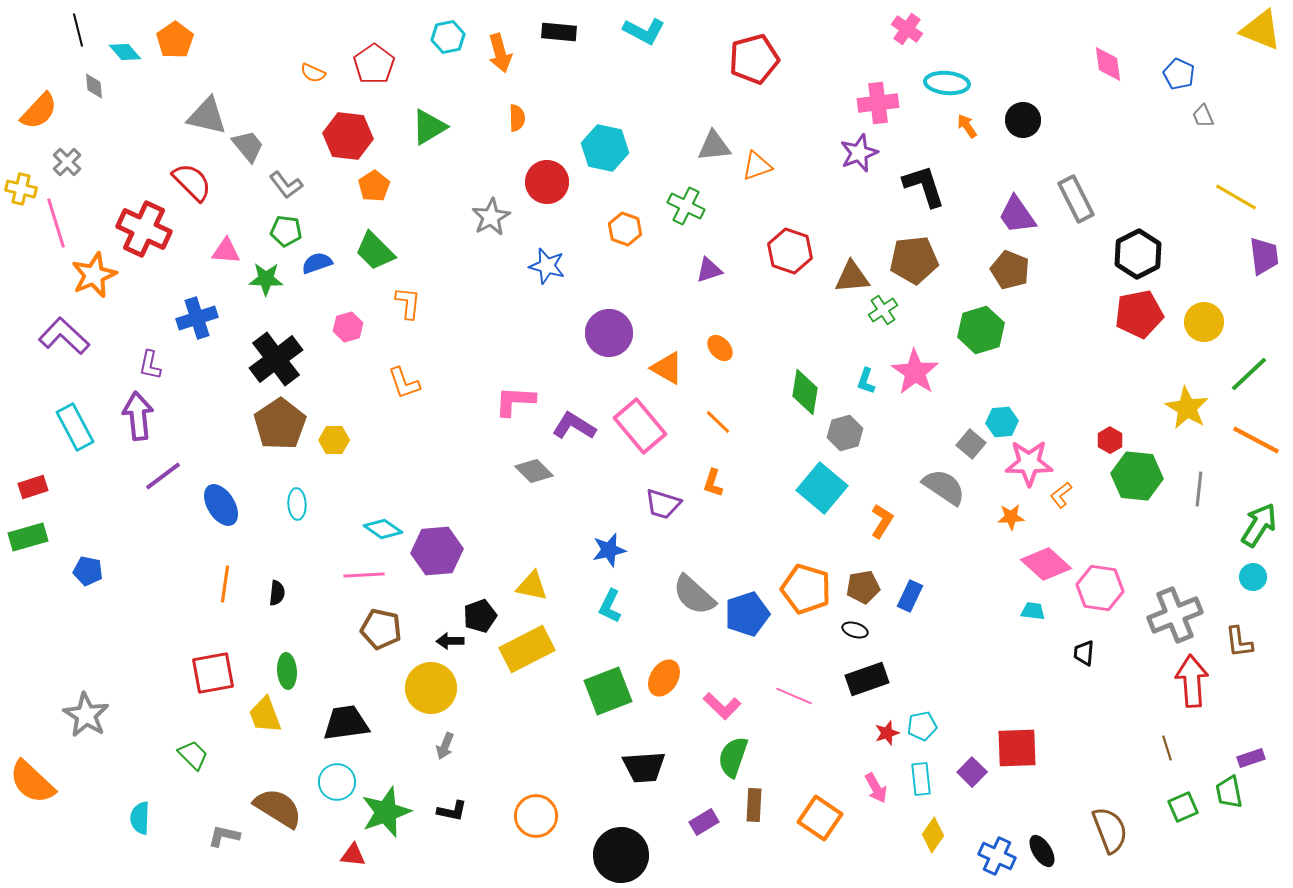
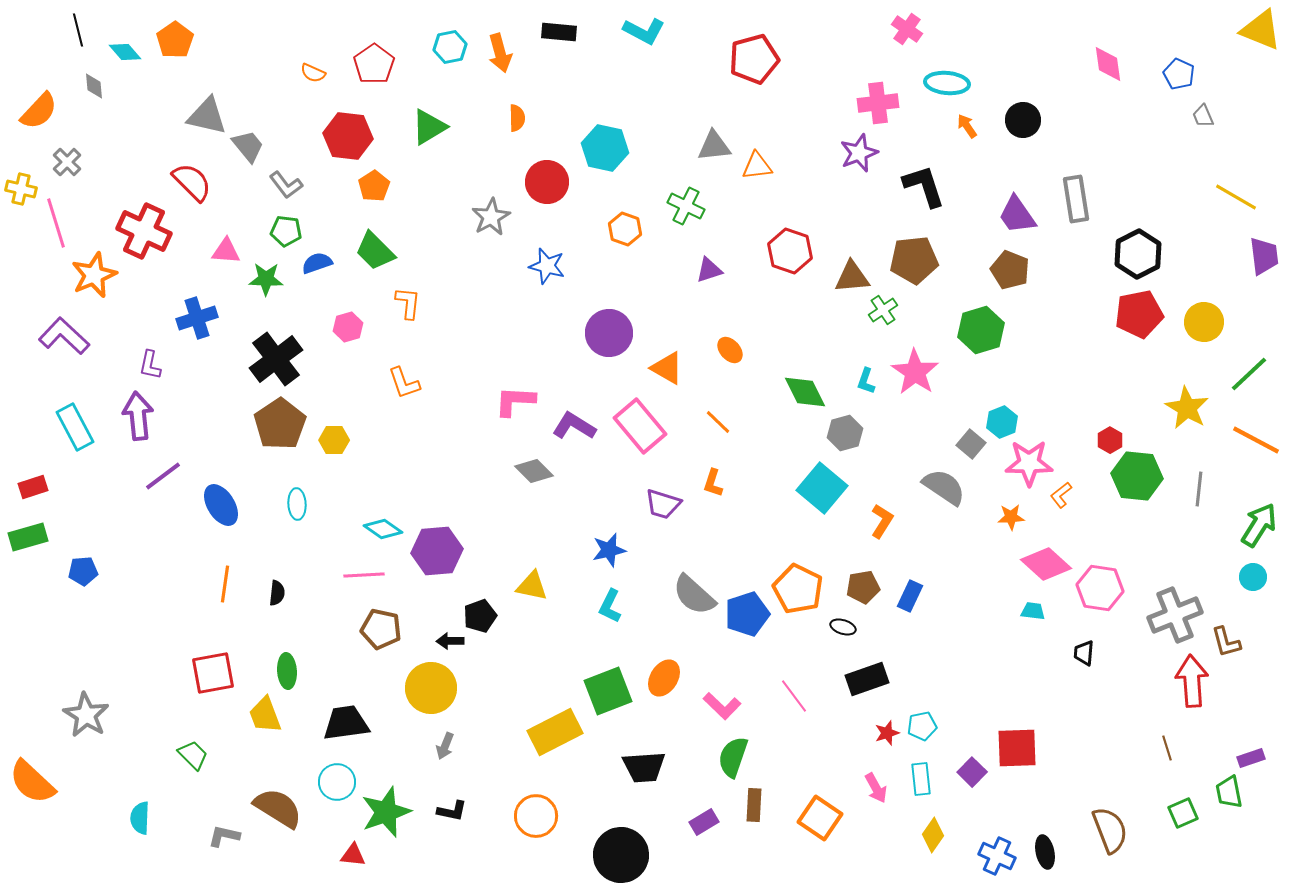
cyan hexagon at (448, 37): moved 2 px right, 10 px down
orange triangle at (757, 166): rotated 12 degrees clockwise
gray rectangle at (1076, 199): rotated 18 degrees clockwise
red cross at (144, 229): moved 2 px down
orange ellipse at (720, 348): moved 10 px right, 2 px down
green diamond at (805, 392): rotated 36 degrees counterclockwise
cyan hexagon at (1002, 422): rotated 16 degrees counterclockwise
blue pentagon at (88, 571): moved 5 px left; rotated 16 degrees counterclockwise
orange pentagon at (806, 589): moved 8 px left; rotated 9 degrees clockwise
black ellipse at (855, 630): moved 12 px left, 3 px up
brown L-shape at (1239, 642): moved 13 px left; rotated 8 degrees counterclockwise
yellow rectangle at (527, 649): moved 28 px right, 83 px down
pink line at (794, 696): rotated 30 degrees clockwise
green square at (1183, 807): moved 6 px down
black ellipse at (1042, 851): moved 3 px right, 1 px down; rotated 20 degrees clockwise
